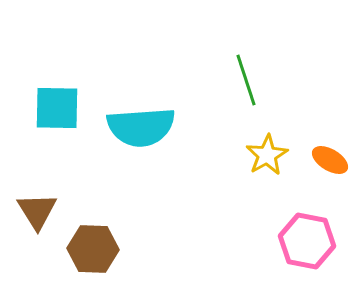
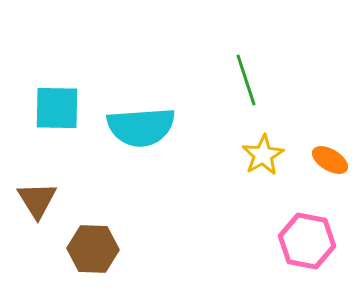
yellow star: moved 4 px left
brown triangle: moved 11 px up
